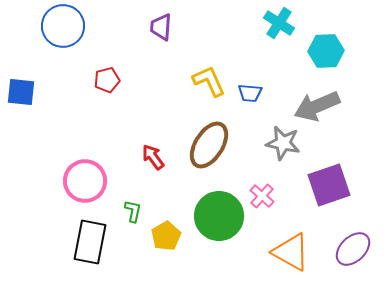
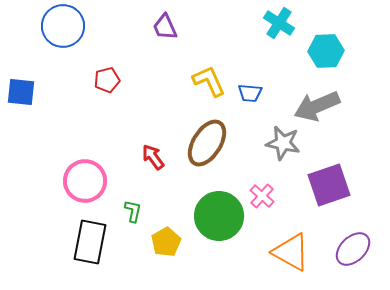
purple trapezoid: moved 4 px right; rotated 28 degrees counterclockwise
brown ellipse: moved 2 px left, 2 px up
yellow pentagon: moved 6 px down
